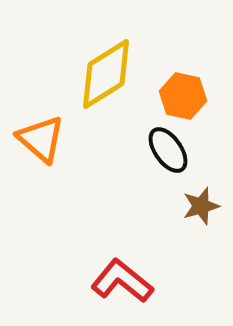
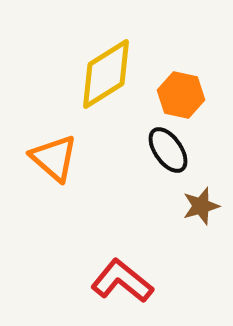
orange hexagon: moved 2 px left, 1 px up
orange triangle: moved 13 px right, 19 px down
